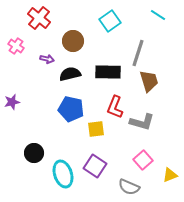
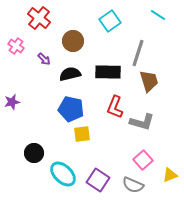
purple arrow: moved 3 px left; rotated 32 degrees clockwise
yellow square: moved 14 px left, 5 px down
purple square: moved 3 px right, 14 px down
cyan ellipse: rotated 28 degrees counterclockwise
gray semicircle: moved 4 px right, 2 px up
